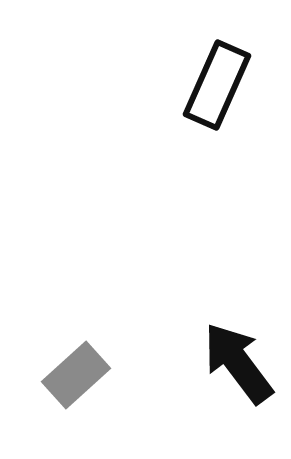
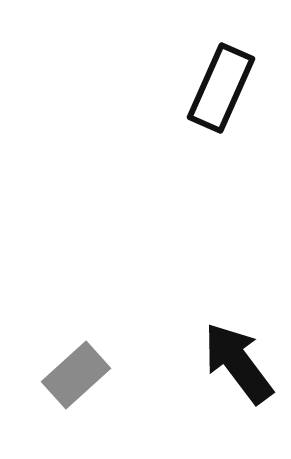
black rectangle: moved 4 px right, 3 px down
